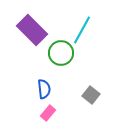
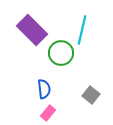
cyan line: rotated 16 degrees counterclockwise
